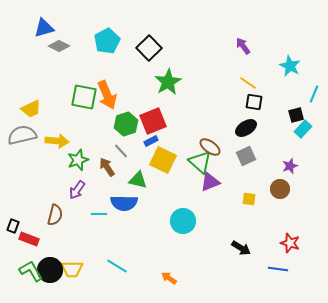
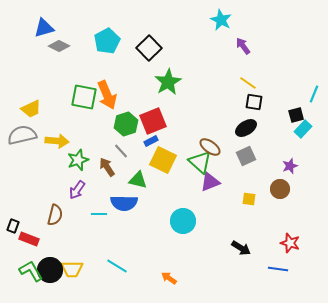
cyan star at (290, 66): moved 69 px left, 46 px up
